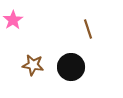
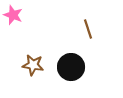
pink star: moved 5 px up; rotated 18 degrees counterclockwise
